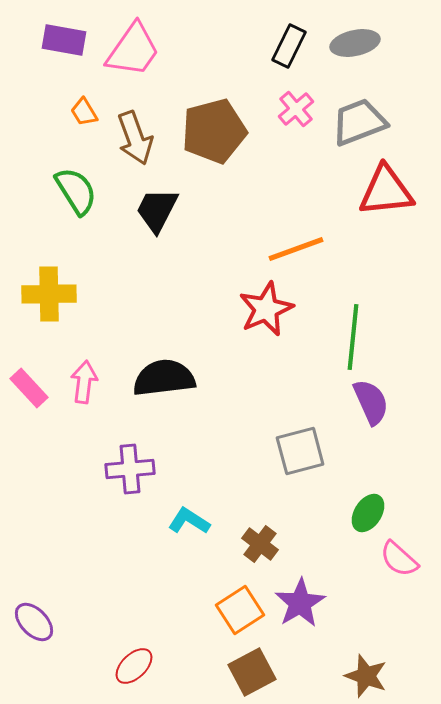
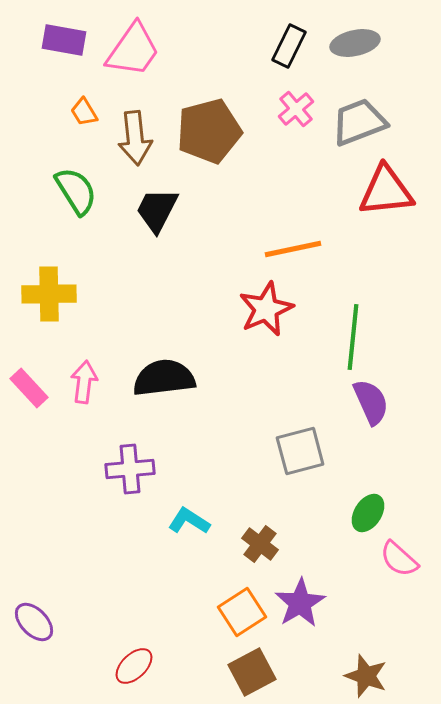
brown pentagon: moved 5 px left
brown arrow: rotated 14 degrees clockwise
orange line: moved 3 px left; rotated 8 degrees clockwise
orange square: moved 2 px right, 2 px down
